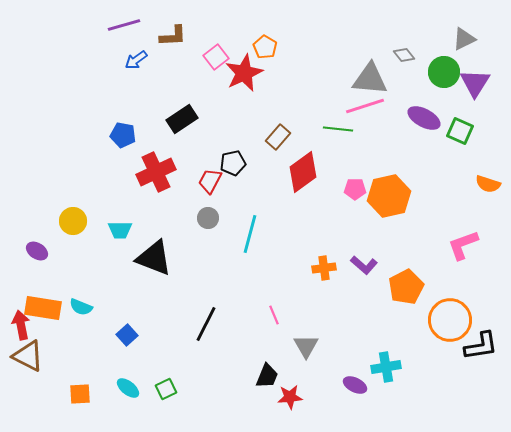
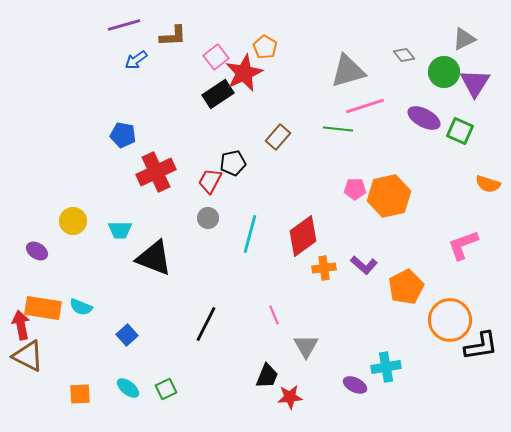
gray triangle at (370, 79): moved 22 px left, 8 px up; rotated 21 degrees counterclockwise
black rectangle at (182, 119): moved 36 px right, 25 px up
red diamond at (303, 172): moved 64 px down
